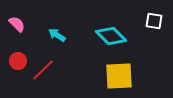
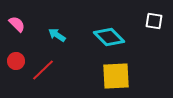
cyan diamond: moved 2 px left, 1 px down
red circle: moved 2 px left
yellow square: moved 3 px left
